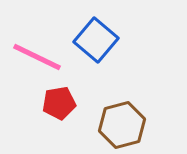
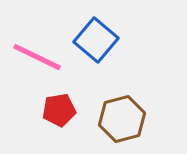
red pentagon: moved 7 px down
brown hexagon: moved 6 px up
